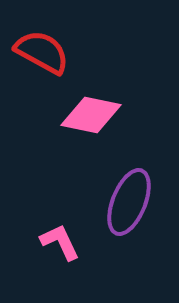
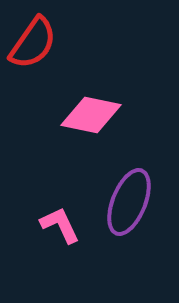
red semicircle: moved 9 px left, 9 px up; rotated 96 degrees clockwise
pink L-shape: moved 17 px up
